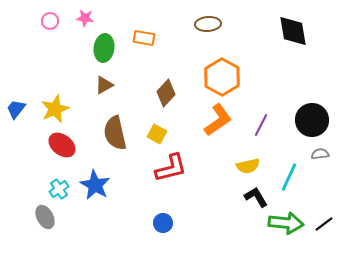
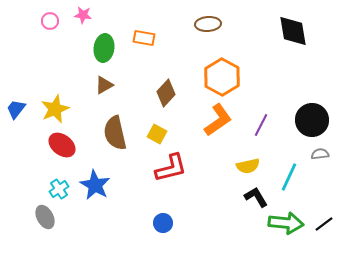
pink star: moved 2 px left, 3 px up
